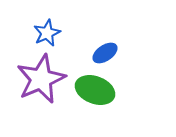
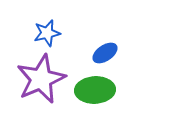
blue star: rotated 12 degrees clockwise
green ellipse: rotated 24 degrees counterclockwise
